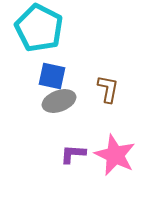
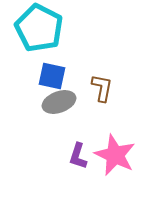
brown L-shape: moved 6 px left, 1 px up
gray ellipse: moved 1 px down
purple L-shape: moved 5 px right, 2 px down; rotated 76 degrees counterclockwise
